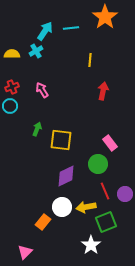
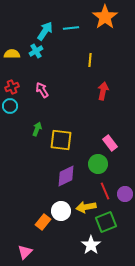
white circle: moved 1 px left, 4 px down
